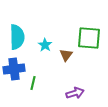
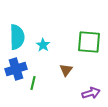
green square: moved 4 px down
cyan star: moved 2 px left
brown triangle: moved 15 px down
blue cross: moved 2 px right; rotated 10 degrees counterclockwise
purple arrow: moved 16 px right
